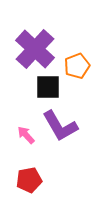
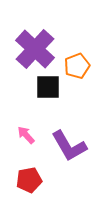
purple L-shape: moved 9 px right, 20 px down
